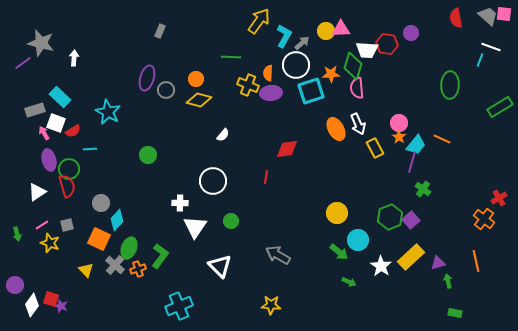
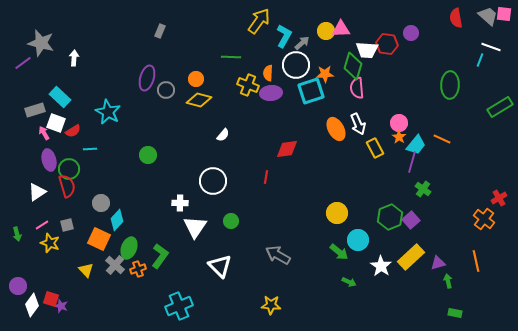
orange star at (331, 74): moved 6 px left
purple circle at (15, 285): moved 3 px right, 1 px down
